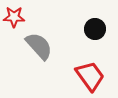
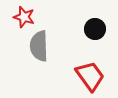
red star: moved 10 px right; rotated 15 degrees clockwise
gray semicircle: rotated 140 degrees counterclockwise
